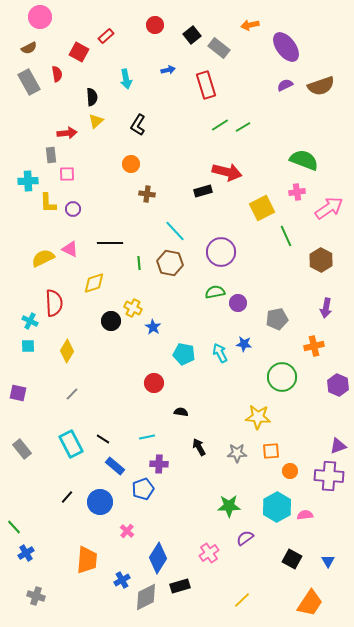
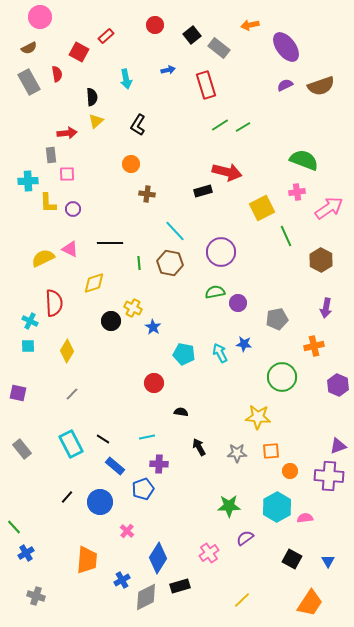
pink semicircle at (305, 515): moved 3 px down
